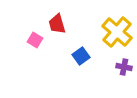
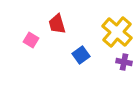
pink square: moved 4 px left
blue square: moved 1 px up
purple cross: moved 5 px up
